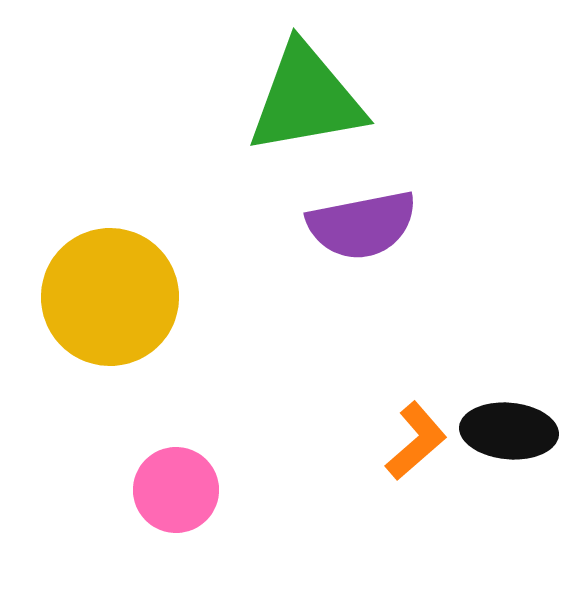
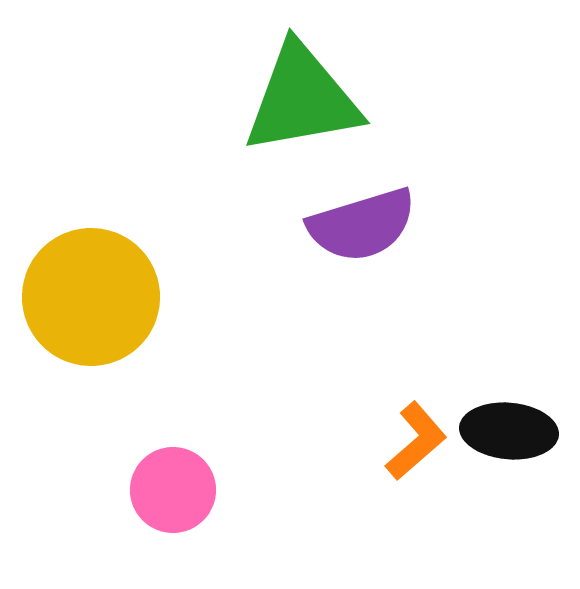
green triangle: moved 4 px left
purple semicircle: rotated 6 degrees counterclockwise
yellow circle: moved 19 px left
pink circle: moved 3 px left
